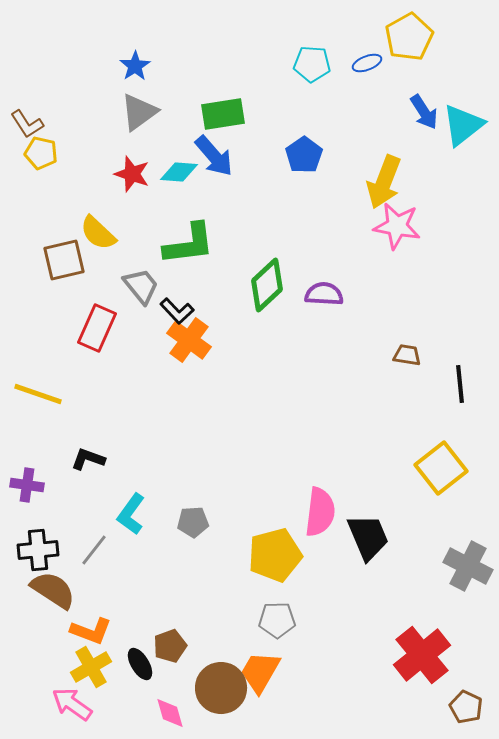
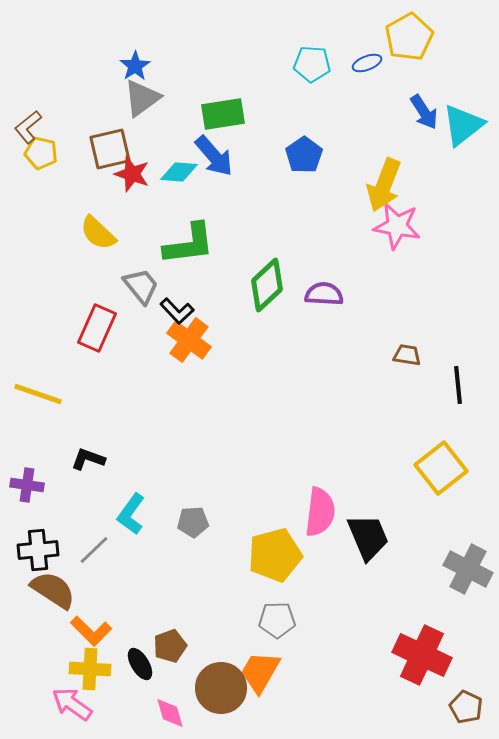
gray triangle at (139, 112): moved 3 px right, 14 px up
brown L-shape at (27, 124): moved 1 px right, 3 px down; rotated 84 degrees clockwise
yellow arrow at (384, 182): moved 3 px down
brown square at (64, 260): moved 46 px right, 111 px up
black line at (460, 384): moved 2 px left, 1 px down
gray line at (94, 550): rotated 8 degrees clockwise
gray cross at (468, 566): moved 3 px down
orange L-shape at (91, 631): rotated 24 degrees clockwise
red cross at (422, 655): rotated 26 degrees counterclockwise
yellow cross at (91, 667): moved 1 px left, 2 px down; rotated 33 degrees clockwise
